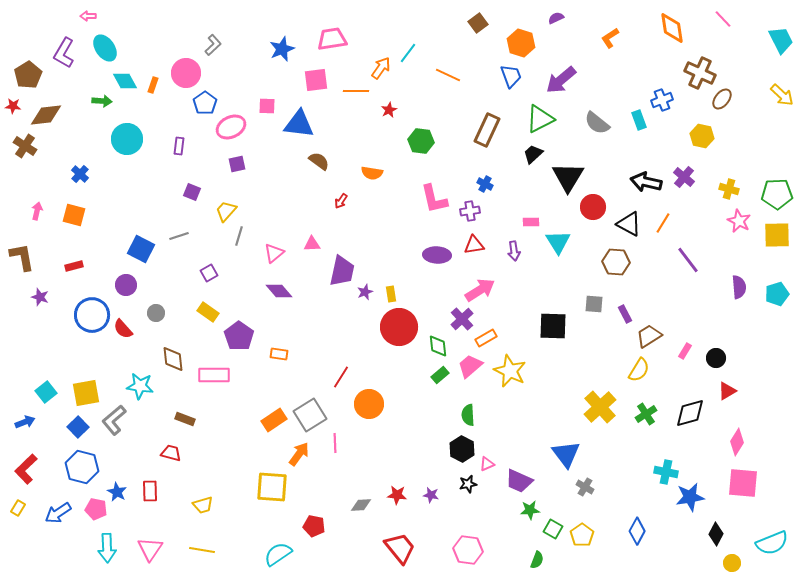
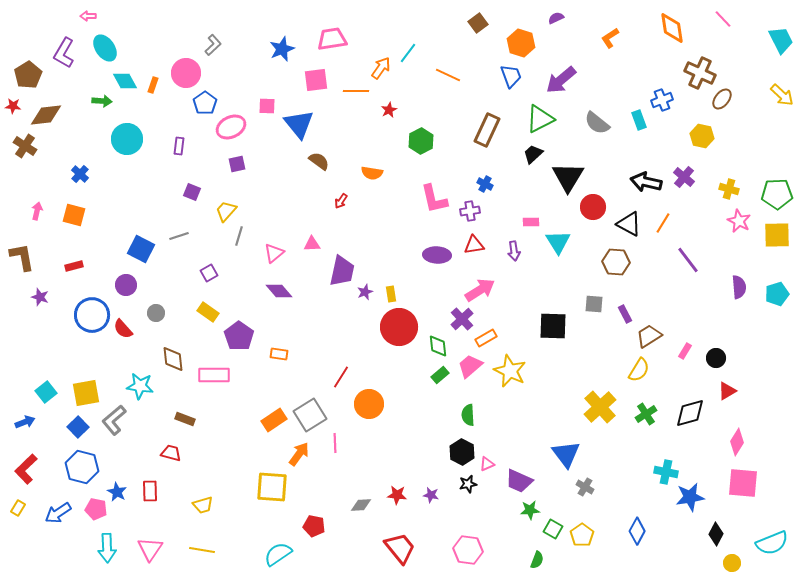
blue triangle at (299, 124): rotated 44 degrees clockwise
green hexagon at (421, 141): rotated 25 degrees clockwise
black hexagon at (462, 449): moved 3 px down
